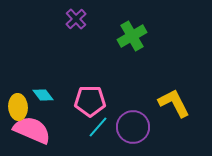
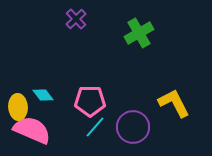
green cross: moved 7 px right, 3 px up
cyan line: moved 3 px left
